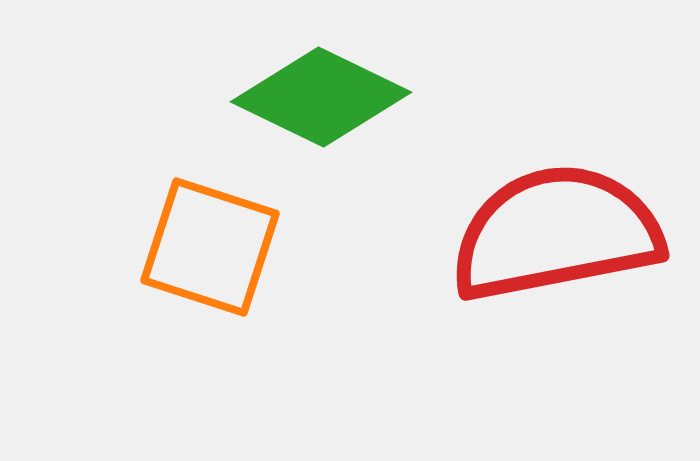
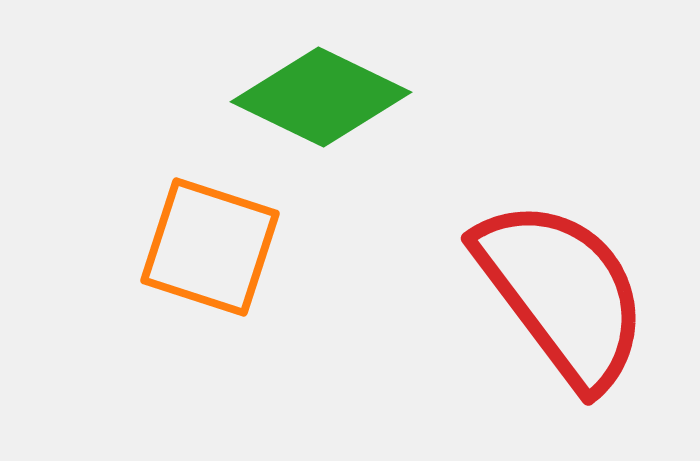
red semicircle: moved 6 px right, 60 px down; rotated 64 degrees clockwise
